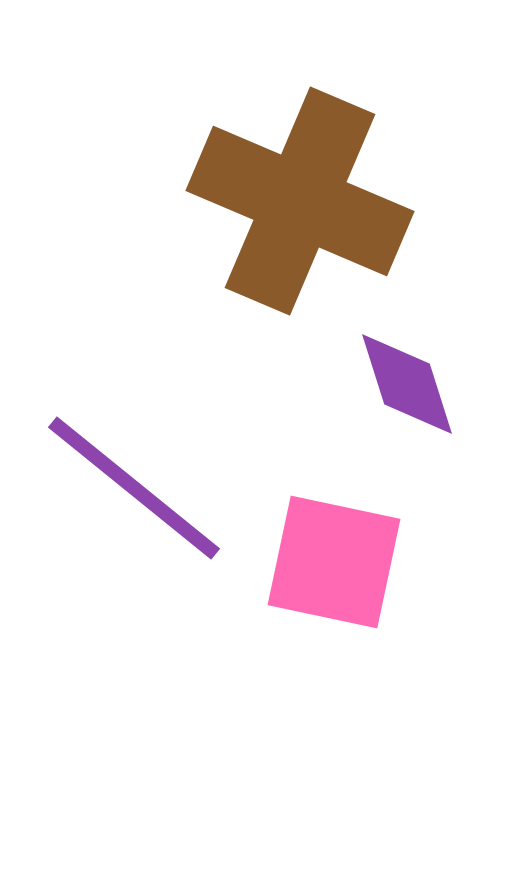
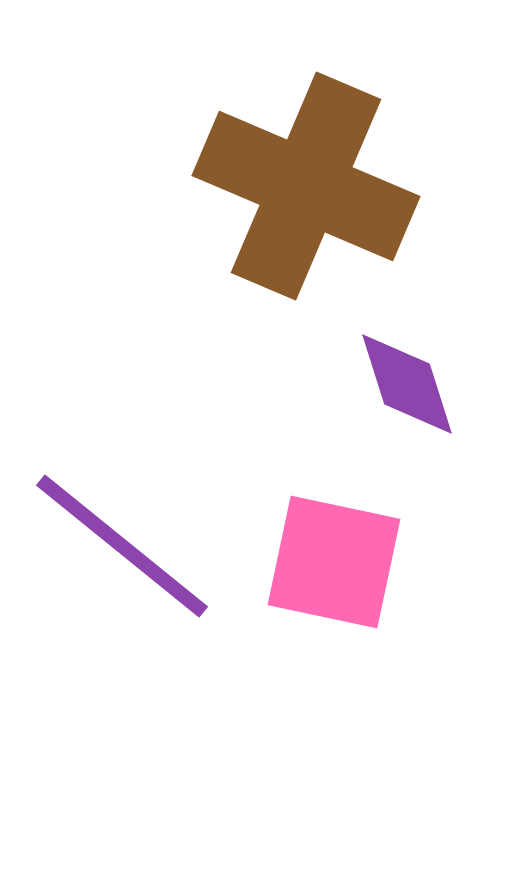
brown cross: moved 6 px right, 15 px up
purple line: moved 12 px left, 58 px down
